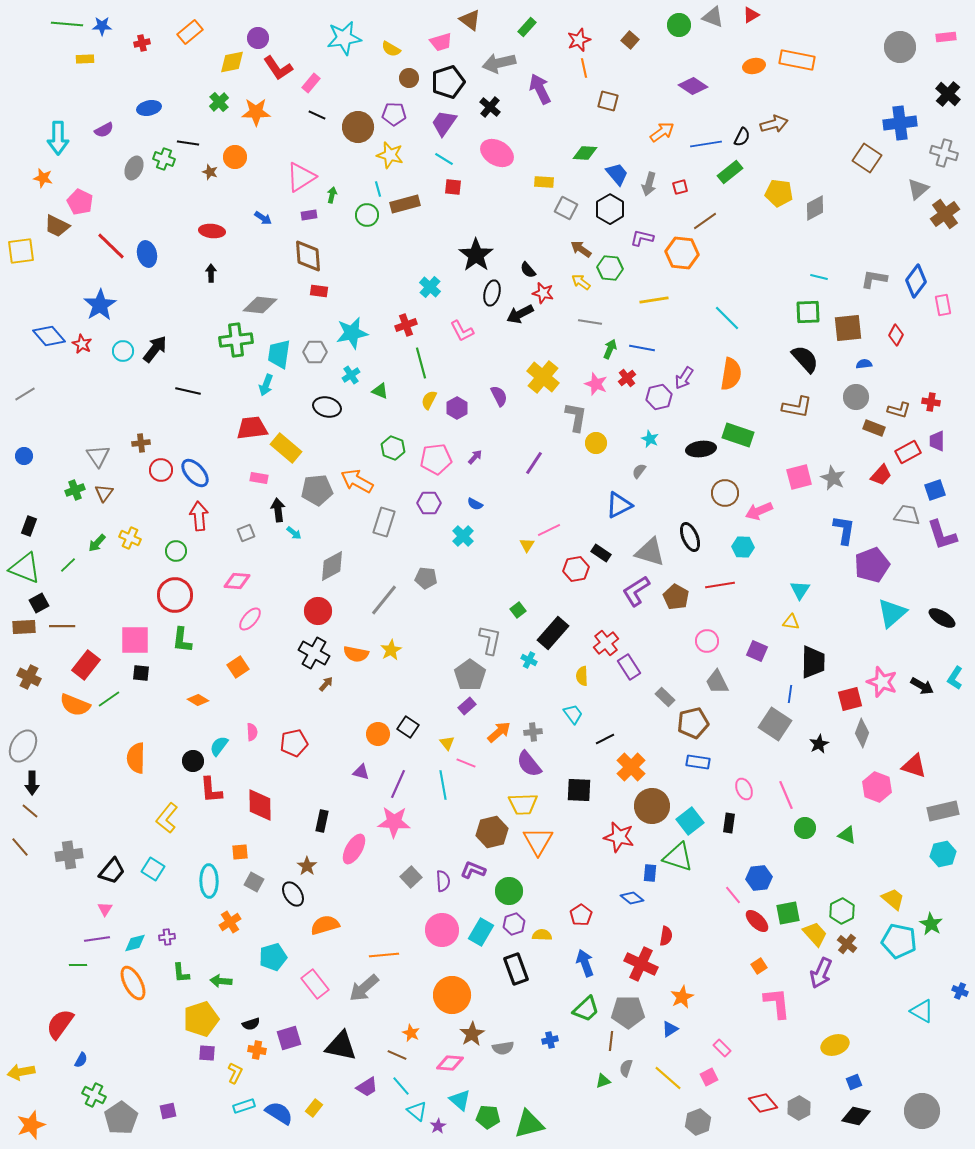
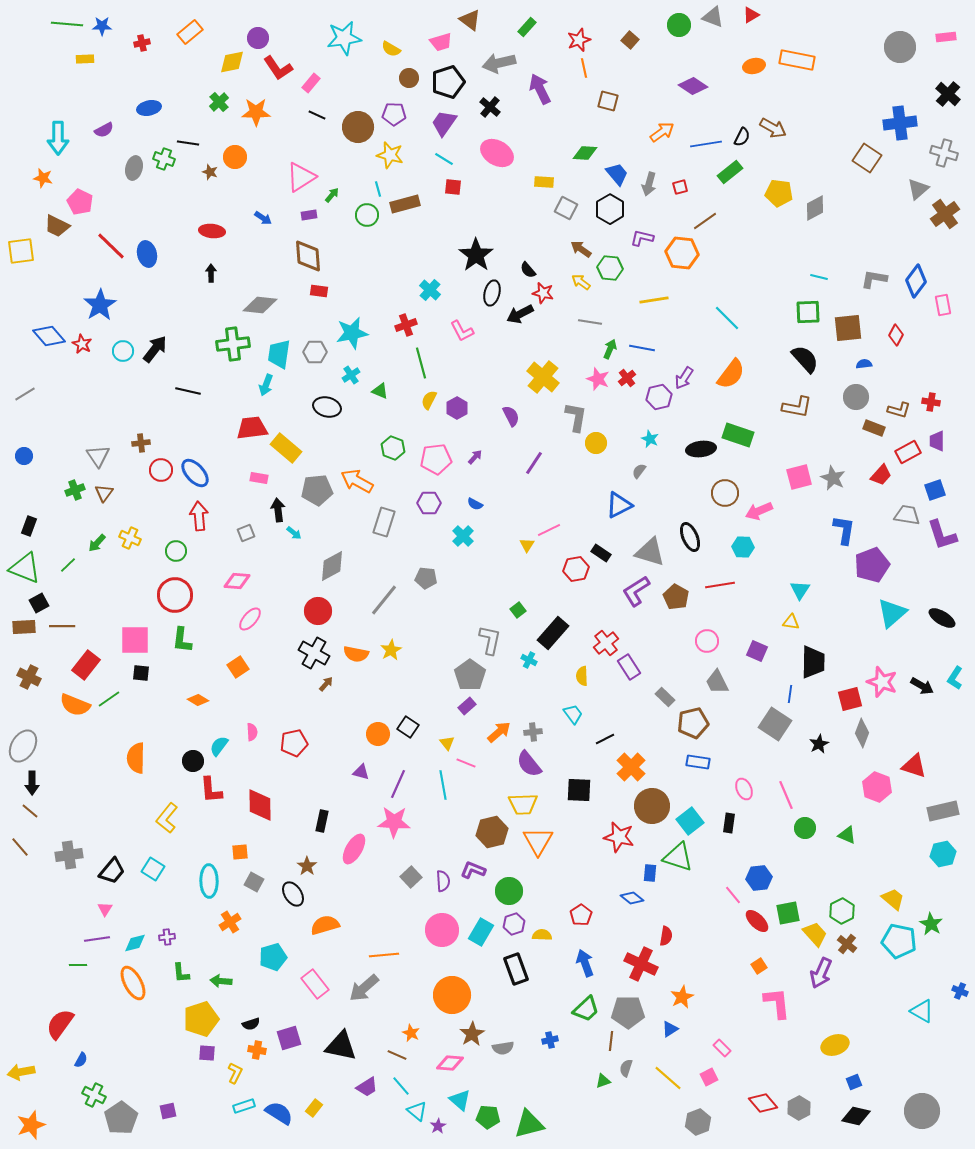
brown arrow at (774, 124): moved 1 px left, 4 px down; rotated 44 degrees clockwise
gray ellipse at (134, 168): rotated 10 degrees counterclockwise
green arrow at (332, 195): rotated 28 degrees clockwise
cyan cross at (430, 287): moved 3 px down
green cross at (236, 340): moved 3 px left, 4 px down
orange semicircle at (731, 374): rotated 28 degrees clockwise
pink star at (596, 384): moved 2 px right, 5 px up
purple semicircle at (499, 396): moved 12 px right, 20 px down
